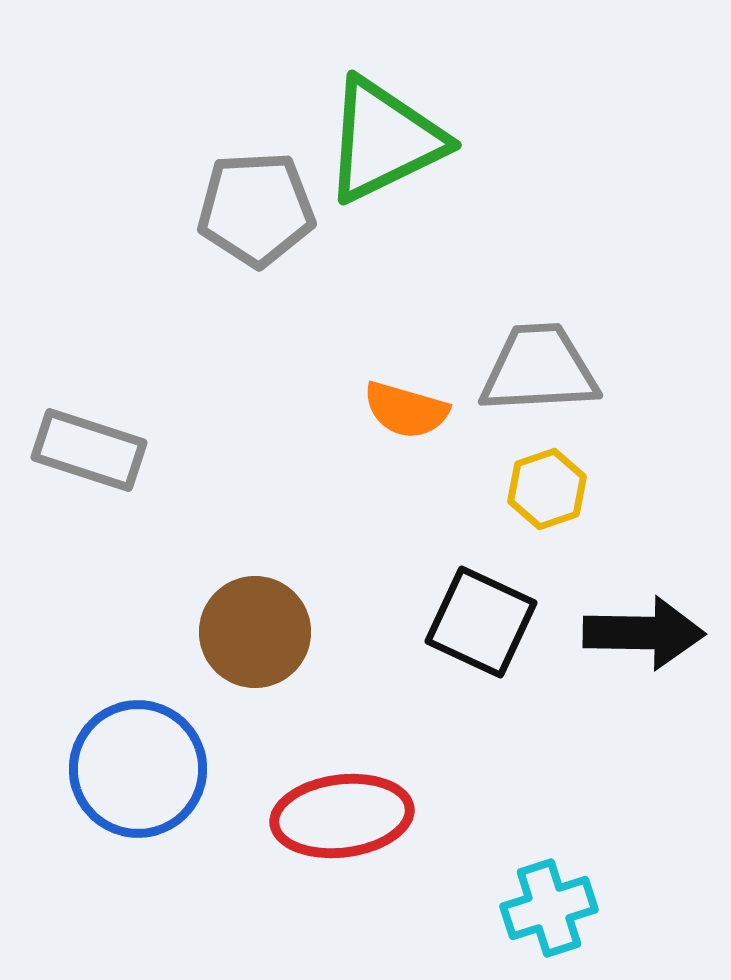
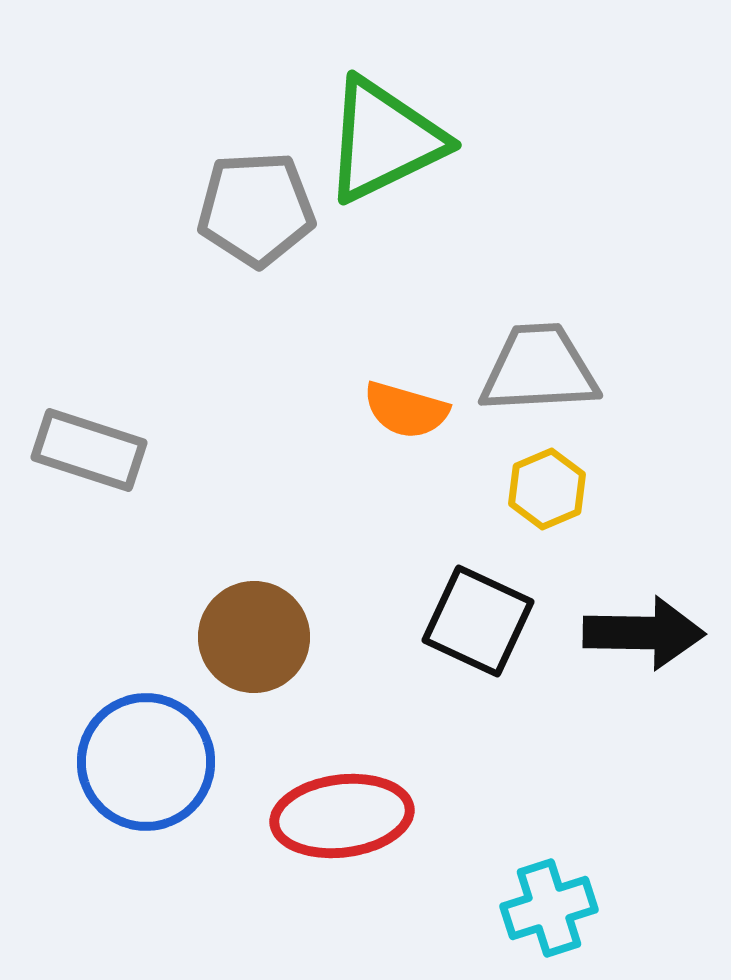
yellow hexagon: rotated 4 degrees counterclockwise
black square: moved 3 px left, 1 px up
brown circle: moved 1 px left, 5 px down
blue circle: moved 8 px right, 7 px up
